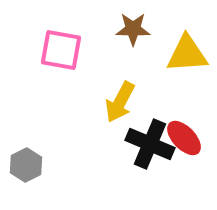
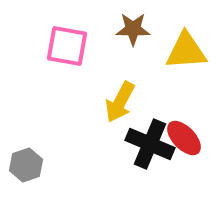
pink square: moved 6 px right, 4 px up
yellow triangle: moved 1 px left, 3 px up
gray hexagon: rotated 8 degrees clockwise
